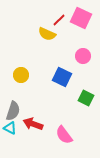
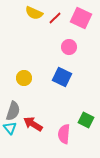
red line: moved 4 px left, 2 px up
yellow semicircle: moved 13 px left, 21 px up
pink circle: moved 14 px left, 9 px up
yellow circle: moved 3 px right, 3 px down
green square: moved 22 px down
red arrow: rotated 12 degrees clockwise
cyan triangle: rotated 24 degrees clockwise
pink semicircle: moved 1 px up; rotated 42 degrees clockwise
